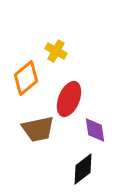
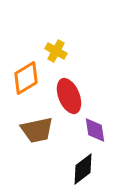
orange diamond: rotated 8 degrees clockwise
red ellipse: moved 3 px up; rotated 44 degrees counterclockwise
brown trapezoid: moved 1 px left, 1 px down
